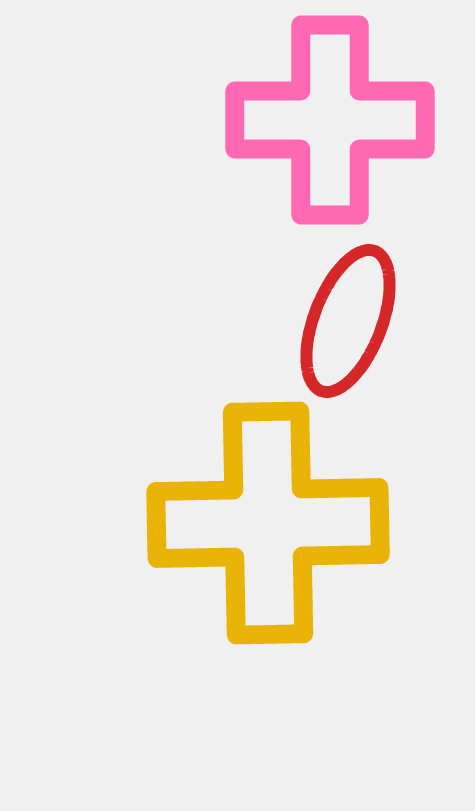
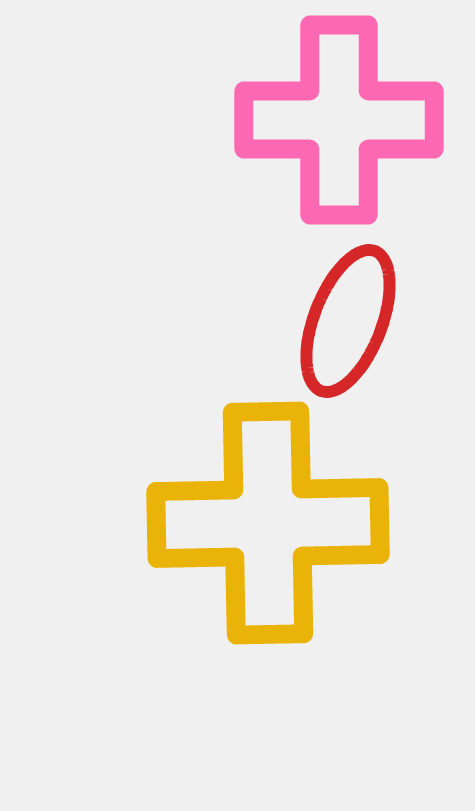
pink cross: moved 9 px right
